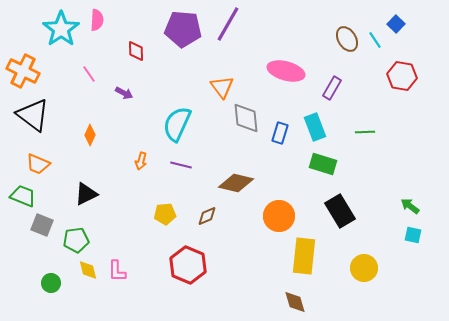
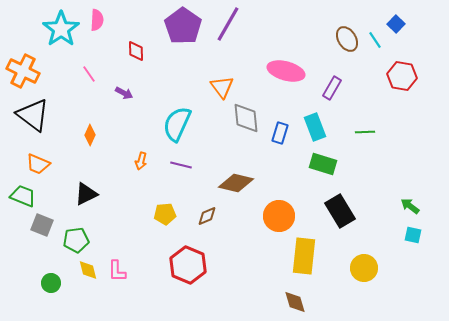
purple pentagon at (183, 29): moved 3 px up; rotated 30 degrees clockwise
